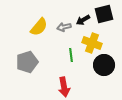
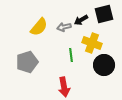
black arrow: moved 2 px left
